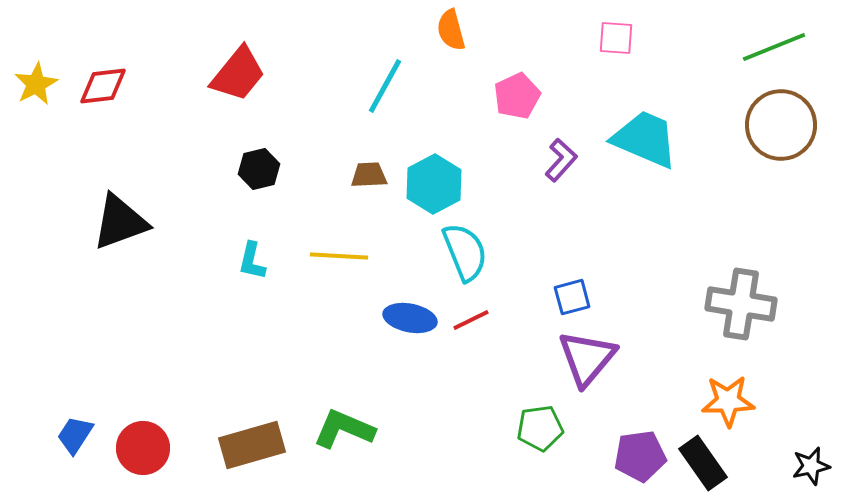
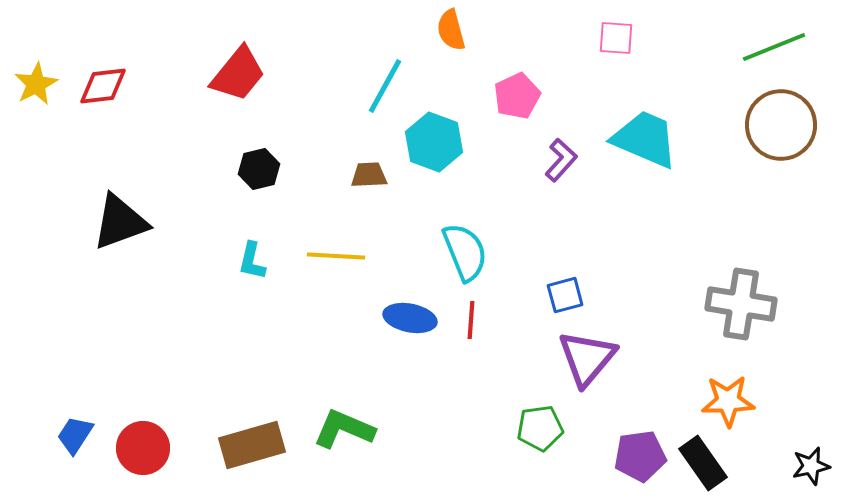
cyan hexagon: moved 42 px up; rotated 12 degrees counterclockwise
yellow line: moved 3 px left
blue square: moved 7 px left, 2 px up
red line: rotated 60 degrees counterclockwise
